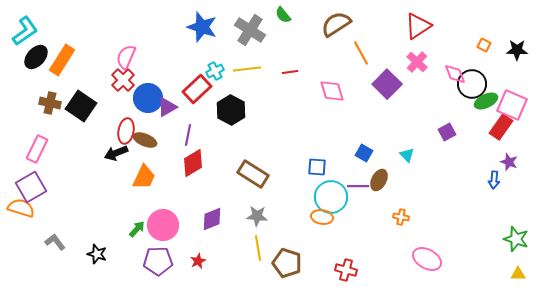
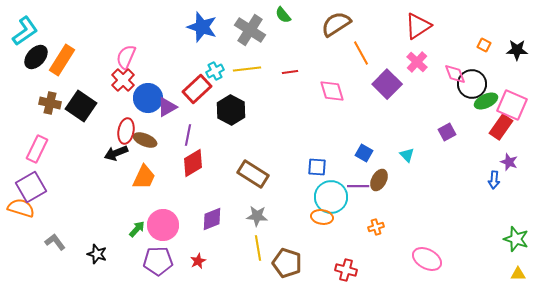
orange cross at (401, 217): moved 25 px left, 10 px down; rotated 28 degrees counterclockwise
